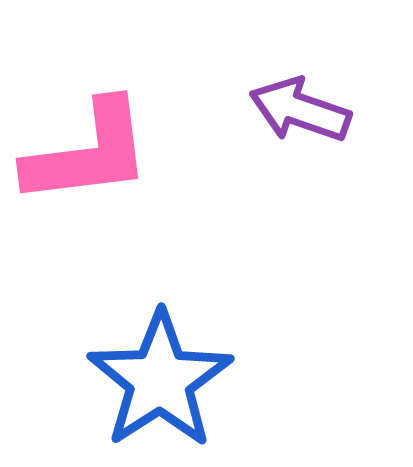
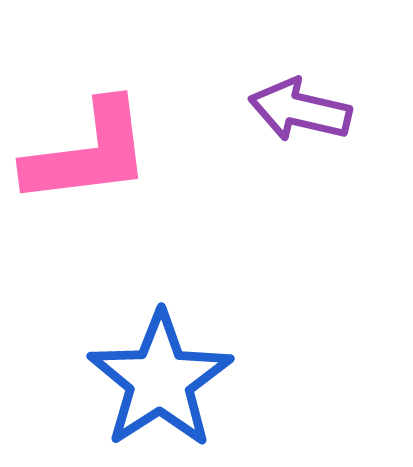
purple arrow: rotated 6 degrees counterclockwise
